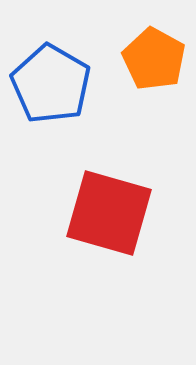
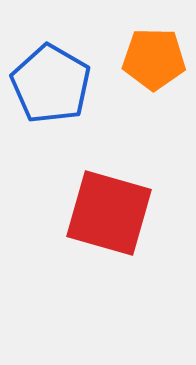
orange pentagon: rotated 28 degrees counterclockwise
